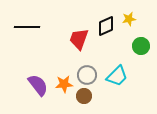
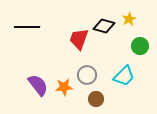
yellow star: rotated 16 degrees counterclockwise
black diamond: moved 2 px left; rotated 40 degrees clockwise
green circle: moved 1 px left
cyan trapezoid: moved 7 px right
orange star: moved 3 px down
brown circle: moved 12 px right, 3 px down
